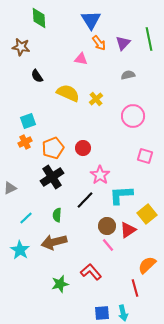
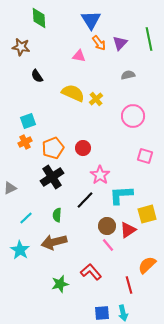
purple triangle: moved 3 px left
pink triangle: moved 2 px left, 3 px up
yellow semicircle: moved 5 px right
yellow square: rotated 24 degrees clockwise
red line: moved 6 px left, 3 px up
